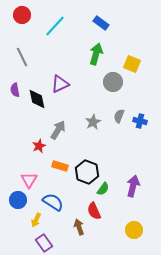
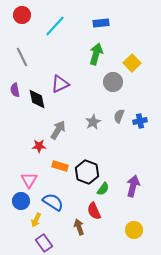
blue rectangle: rotated 42 degrees counterclockwise
yellow square: moved 1 px up; rotated 24 degrees clockwise
blue cross: rotated 24 degrees counterclockwise
red star: rotated 24 degrees clockwise
blue circle: moved 3 px right, 1 px down
